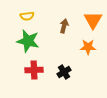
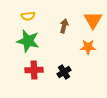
yellow semicircle: moved 1 px right
